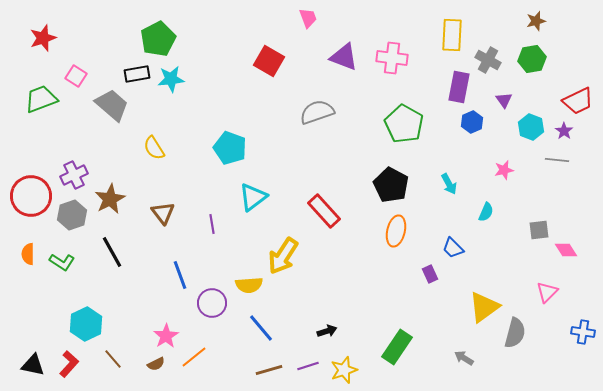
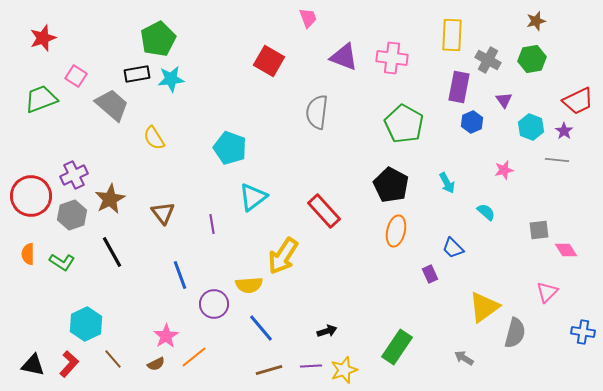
gray semicircle at (317, 112): rotated 64 degrees counterclockwise
yellow semicircle at (154, 148): moved 10 px up
cyan arrow at (449, 184): moved 2 px left, 1 px up
cyan semicircle at (486, 212): rotated 72 degrees counterclockwise
purple circle at (212, 303): moved 2 px right, 1 px down
purple line at (308, 366): moved 3 px right; rotated 15 degrees clockwise
